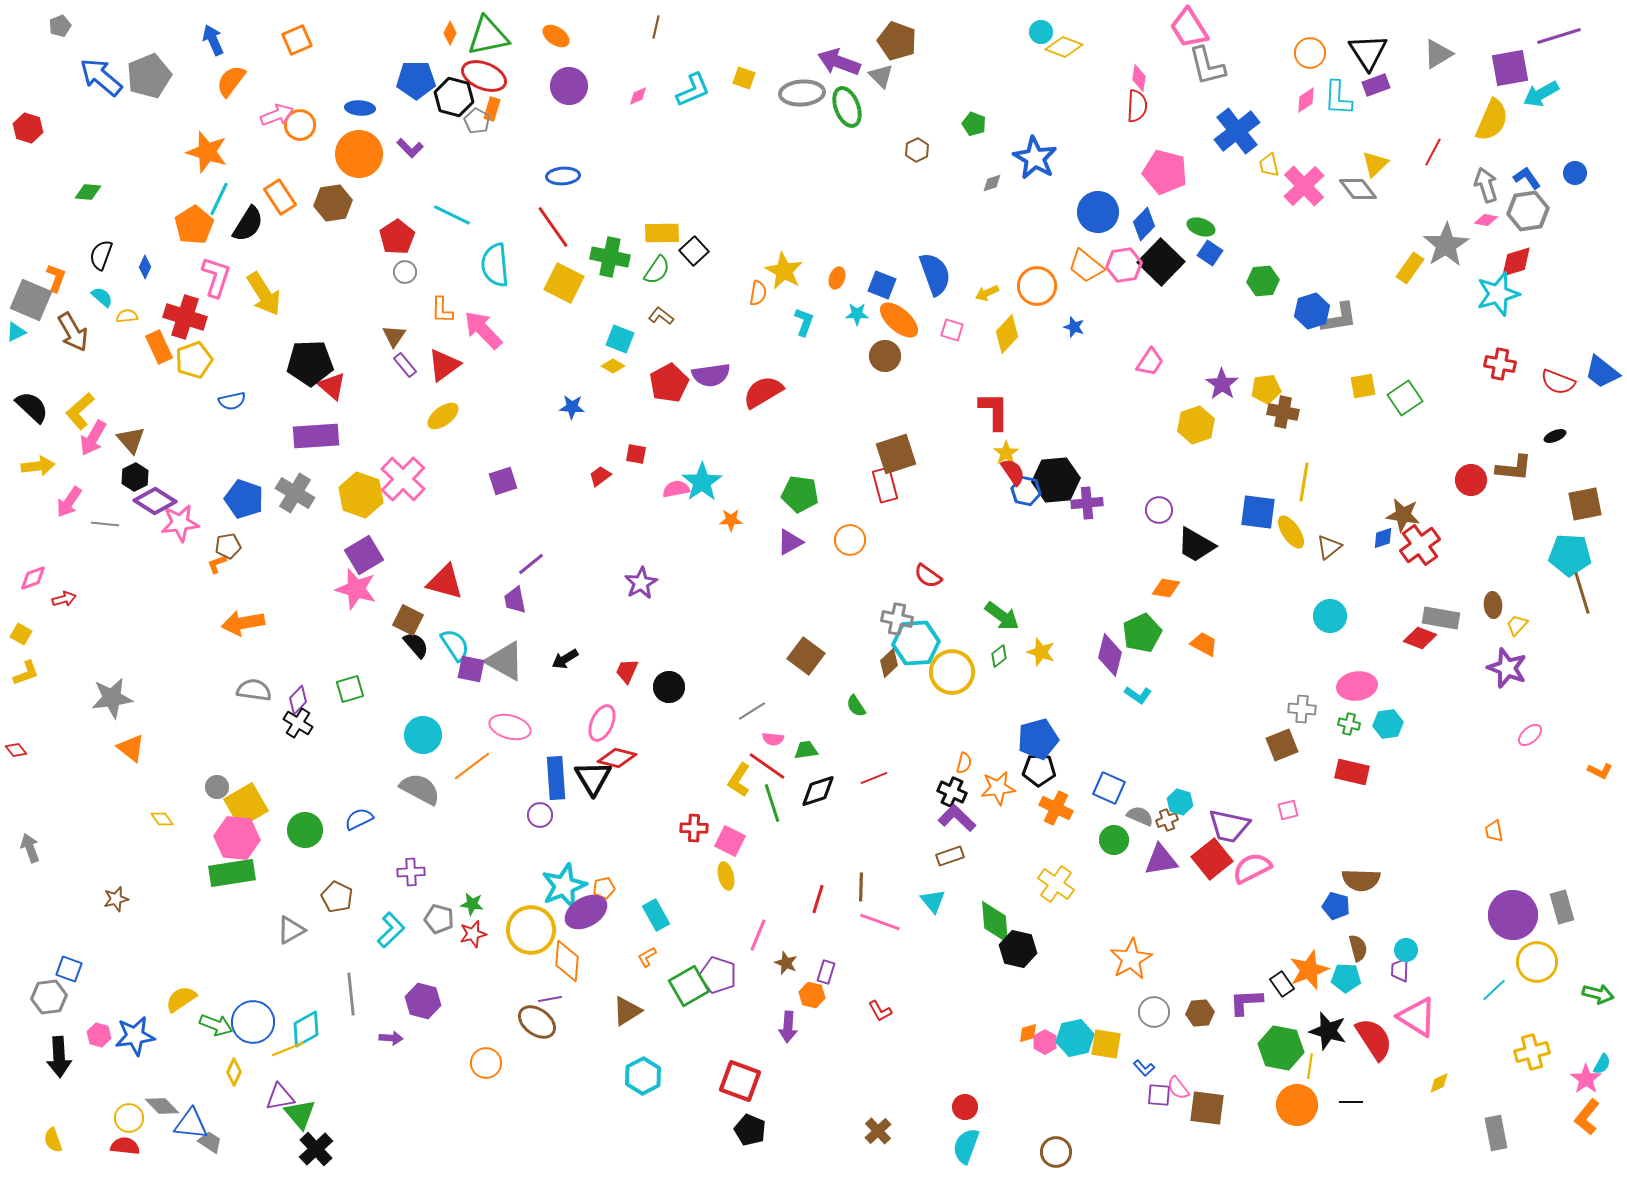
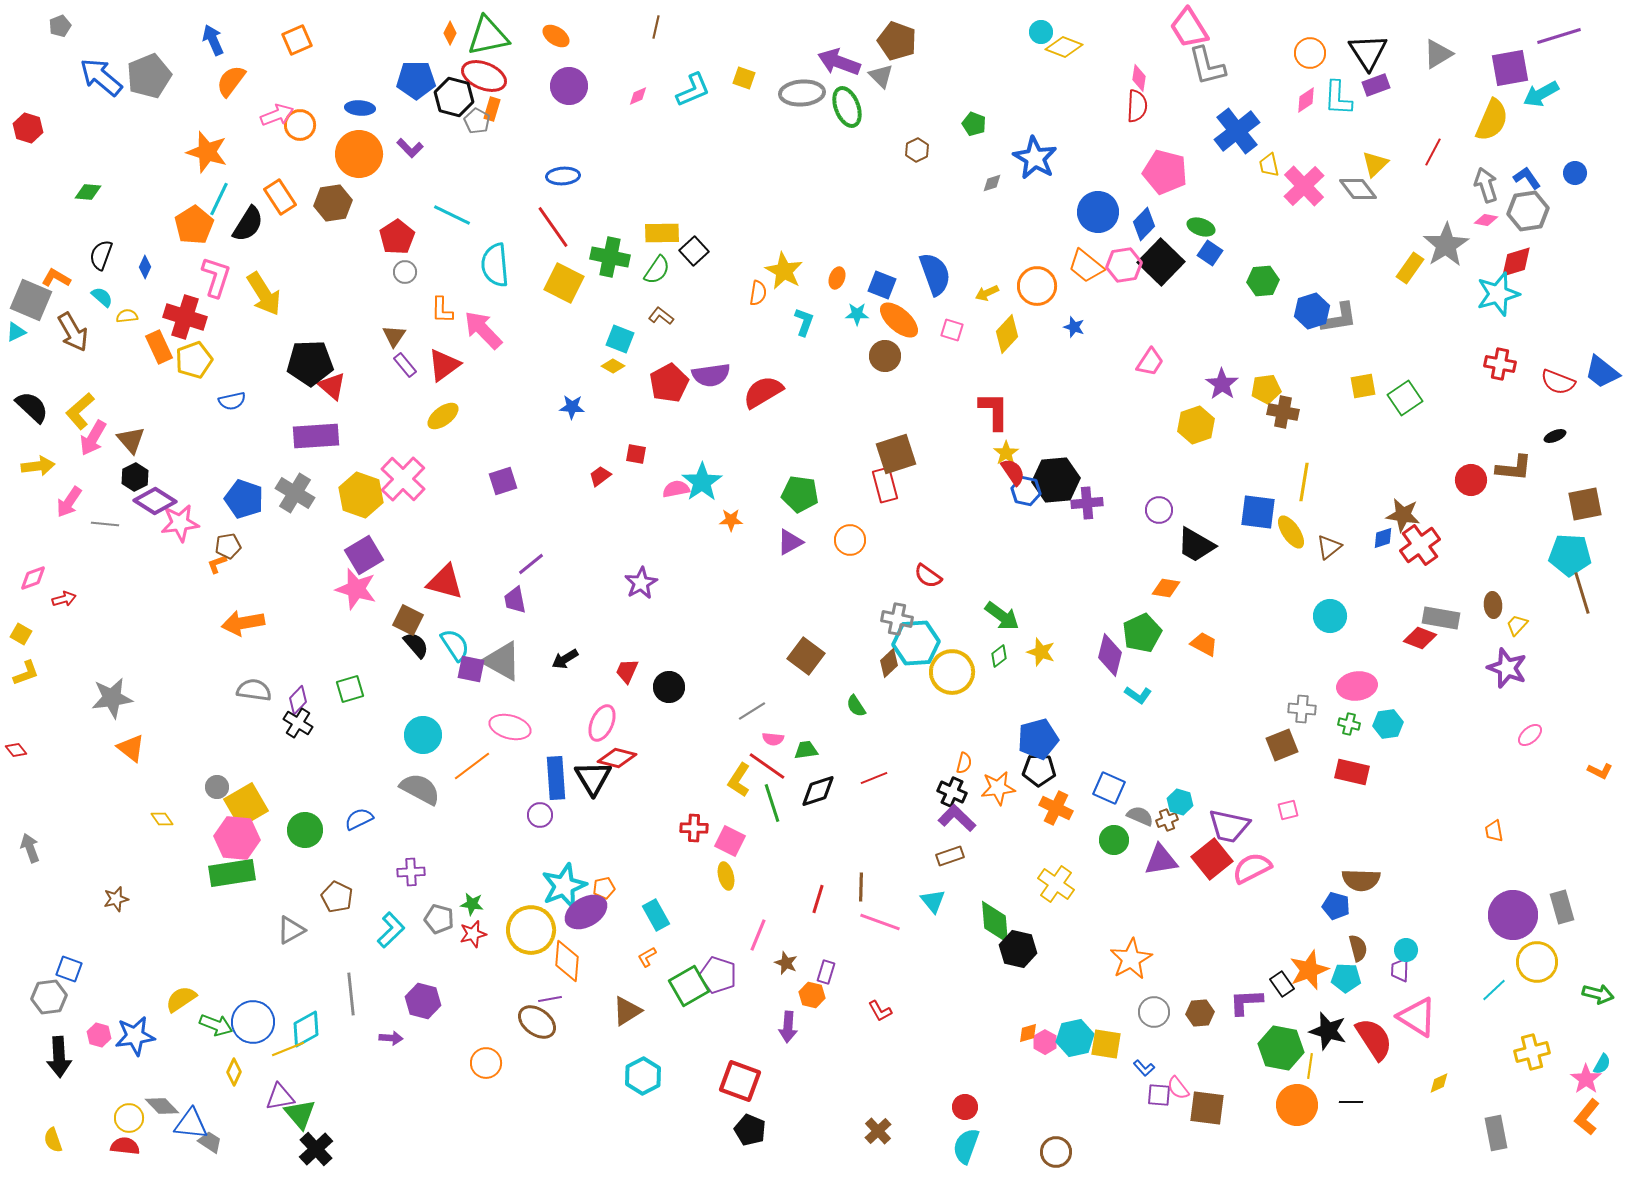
orange L-shape at (56, 278): rotated 80 degrees counterclockwise
gray triangle at (505, 661): moved 3 px left
